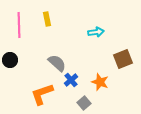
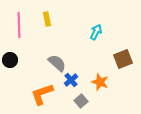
cyan arrow: rotated 56 degrees counterclockwise
gray square: moved 3 px left, 2 px up
